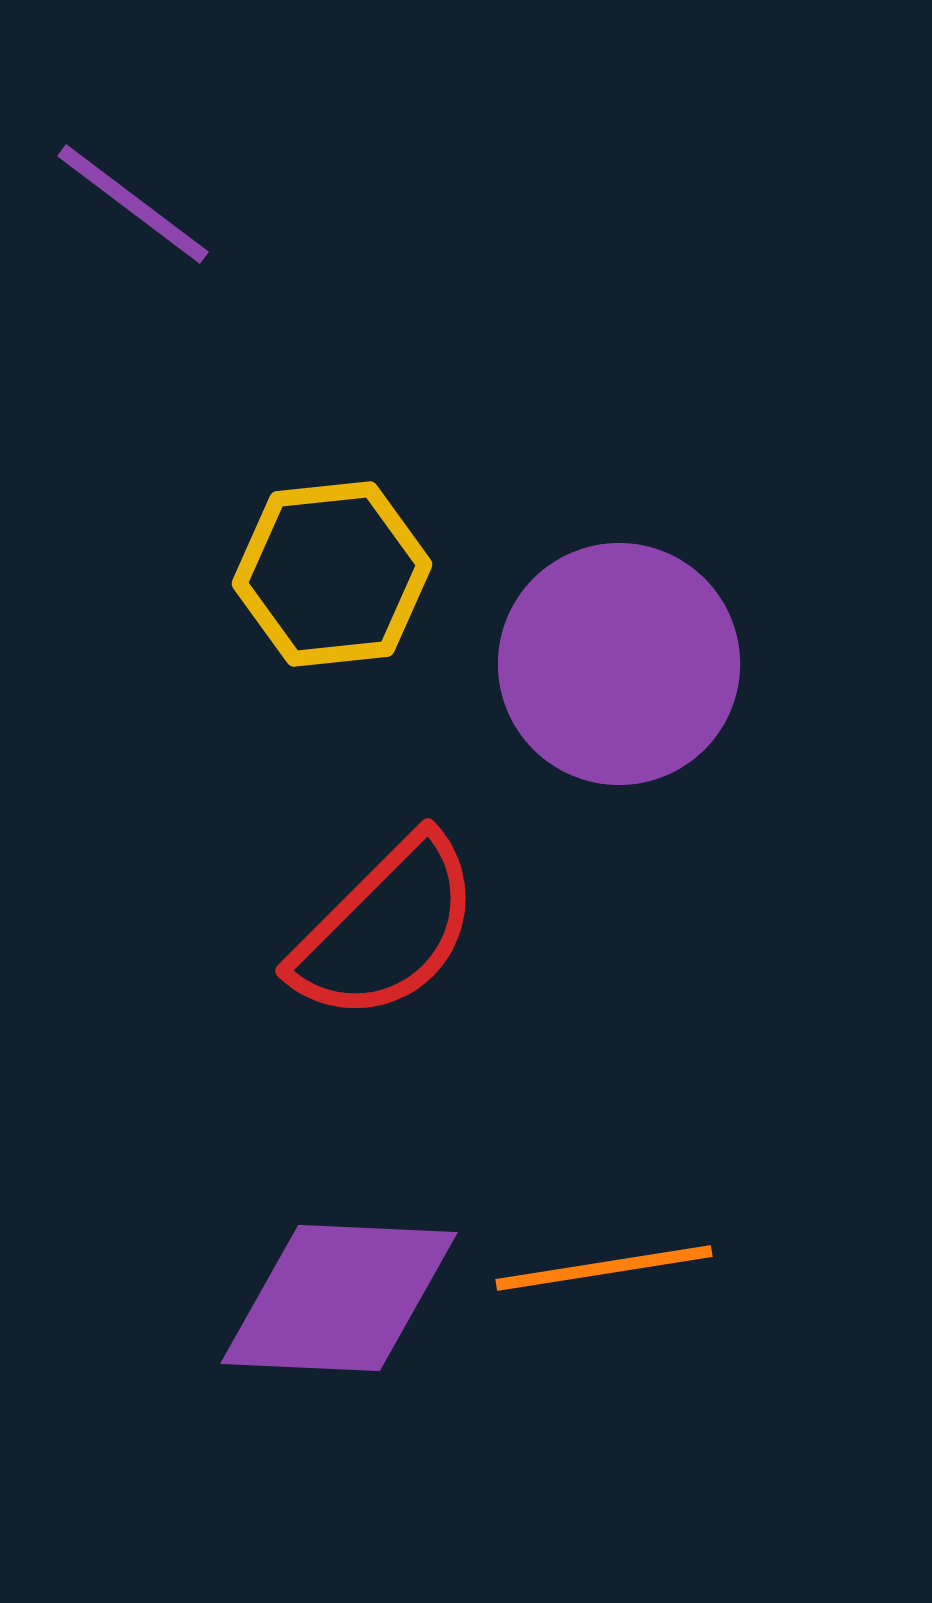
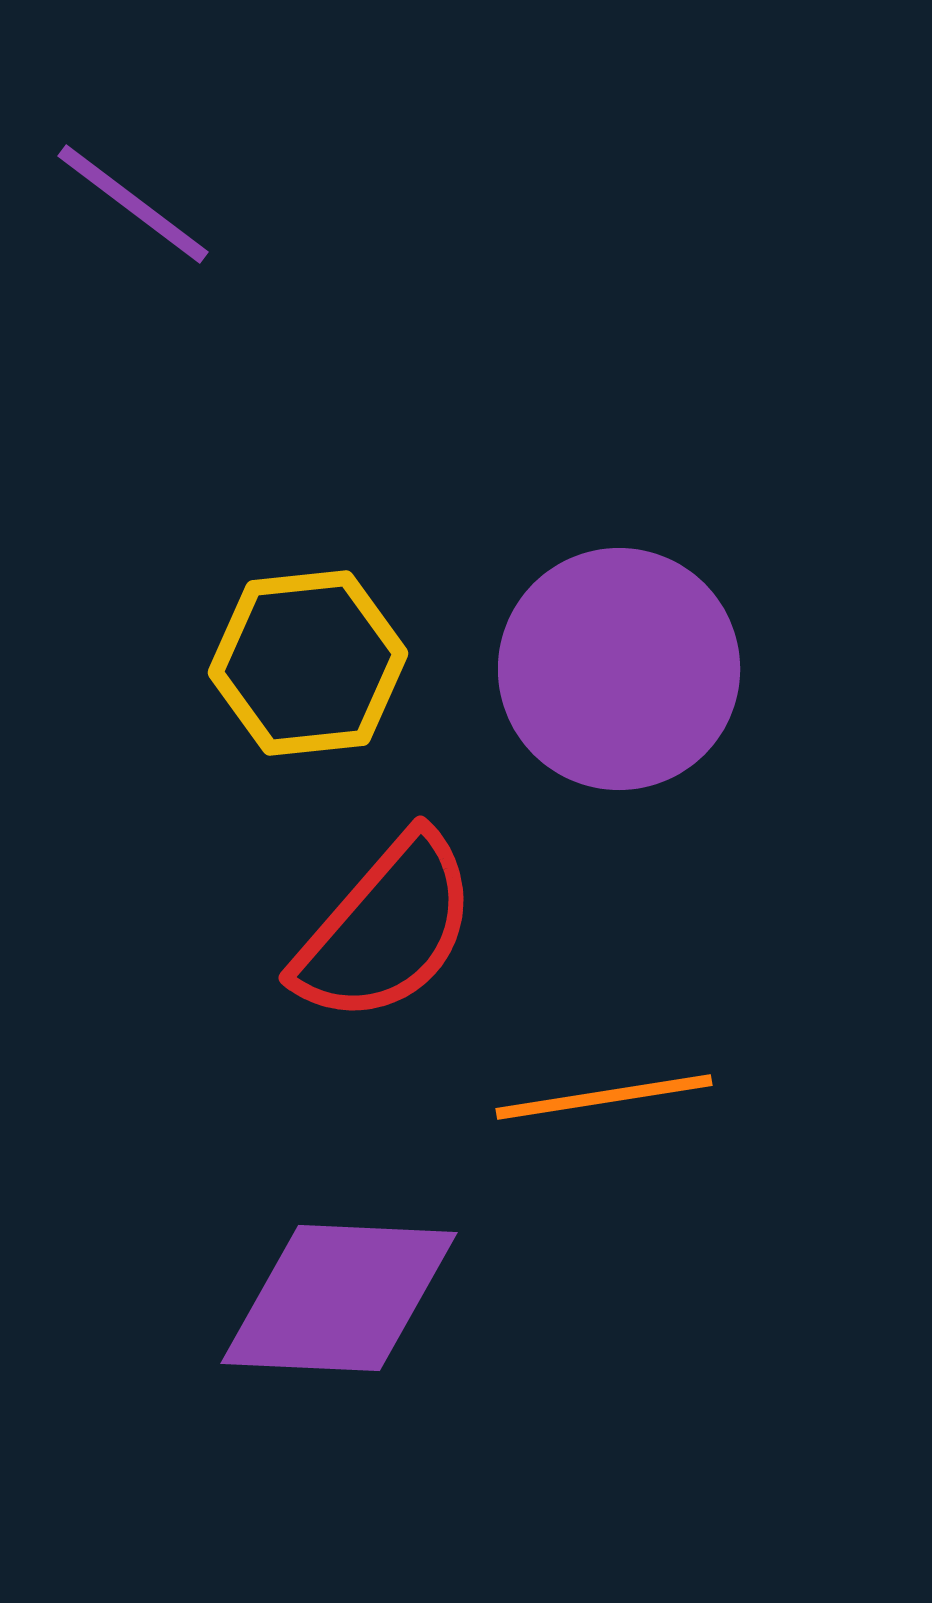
yellow hexagon: moved 24 px left, 89 px down
purple circle: moved 5 px down
red semicircle: rotated 4 degrees counterclockwise
orange line: moved 171 px up
